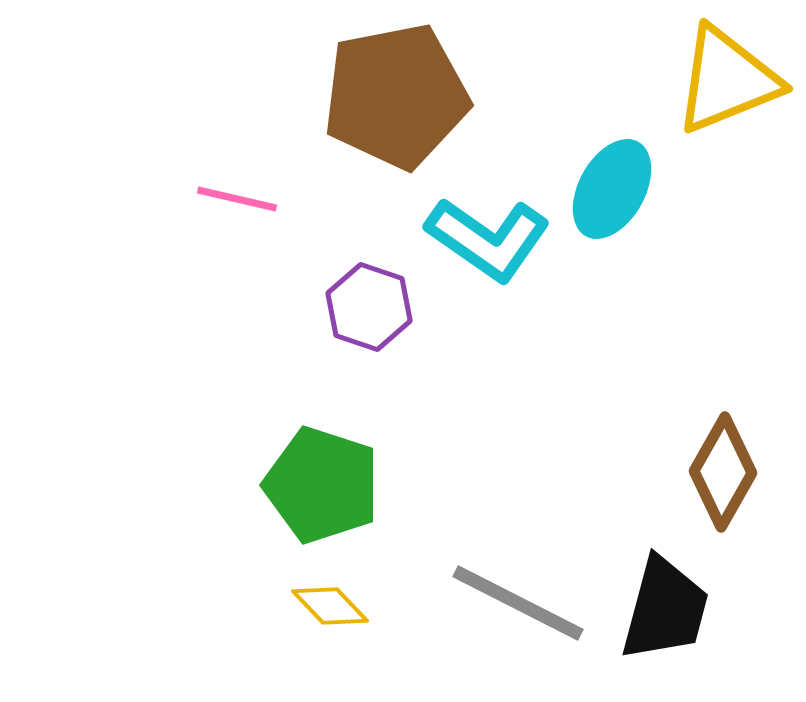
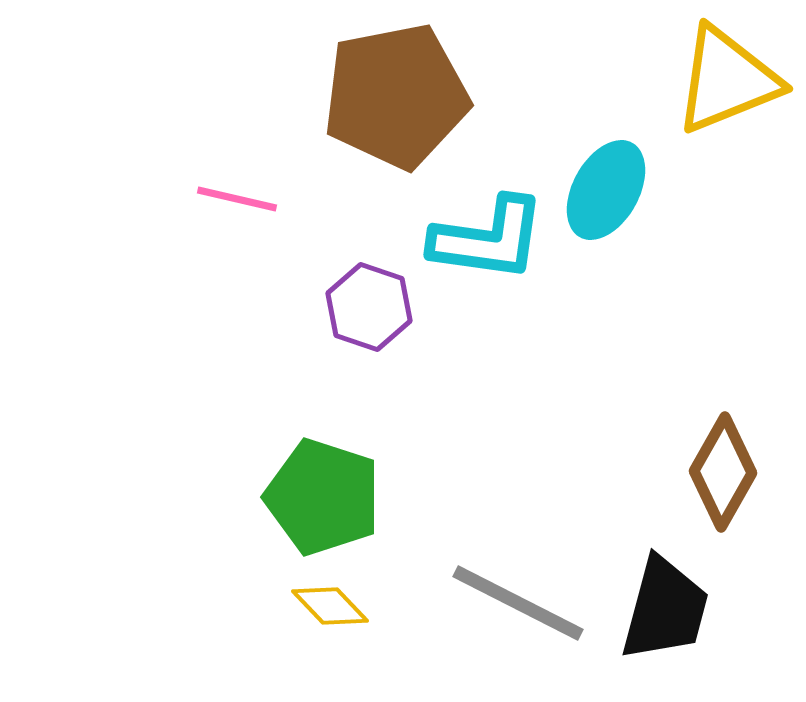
cyan ellipse: moved 6 px left, 1 px down
cyan L-shape: rotated 27 degrees counterclockwise
green pentagon: moved 1 px right, 12 px down
